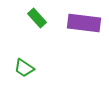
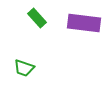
green trapezoid: rotated 15 degrees counterclockwise
